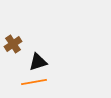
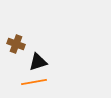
brown cross: moved 3 px right; rotated 36 degrees counterclockwise
